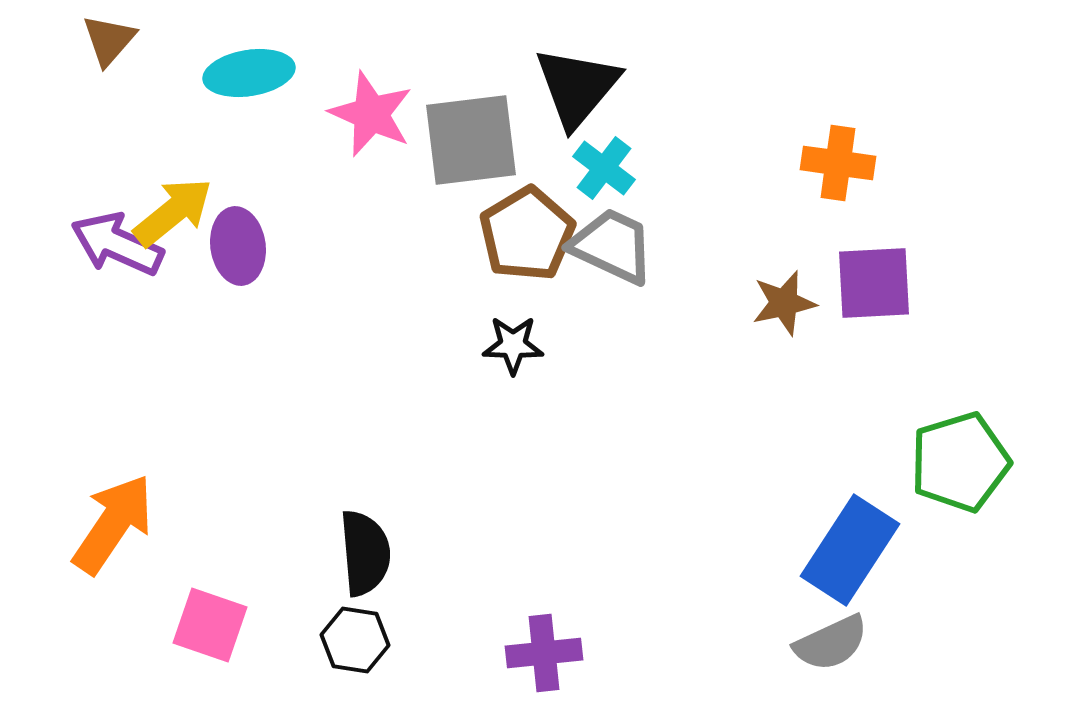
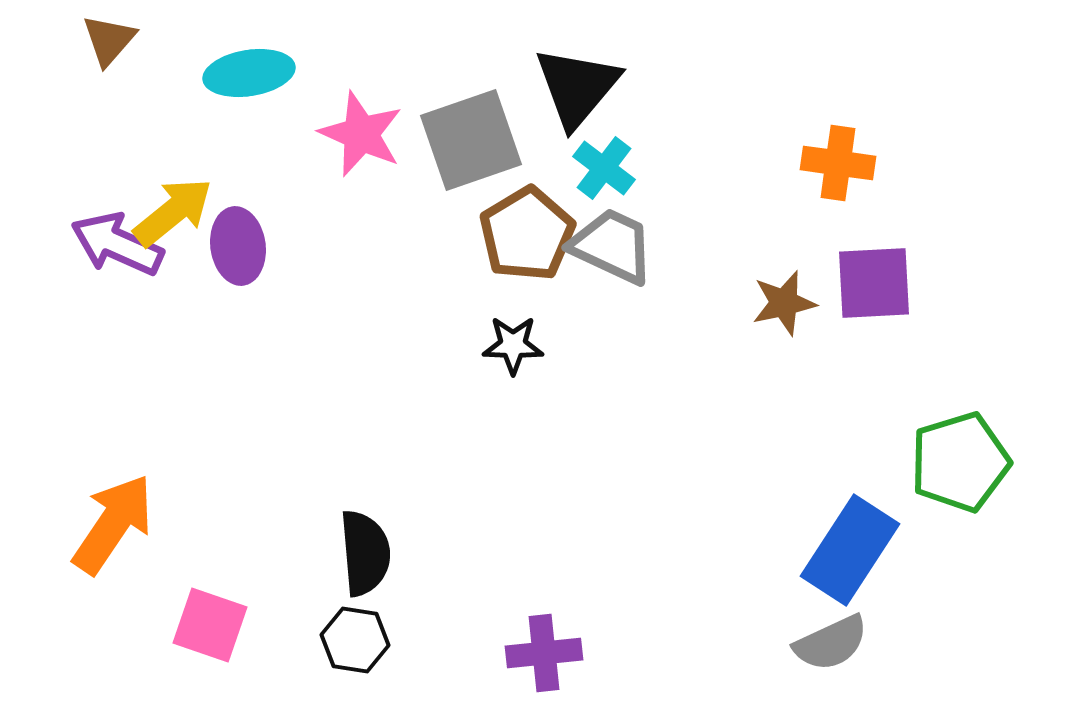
pink star: moved 10 px left, 20 px down
gray square: rotated 12 degrees counterclockwise
